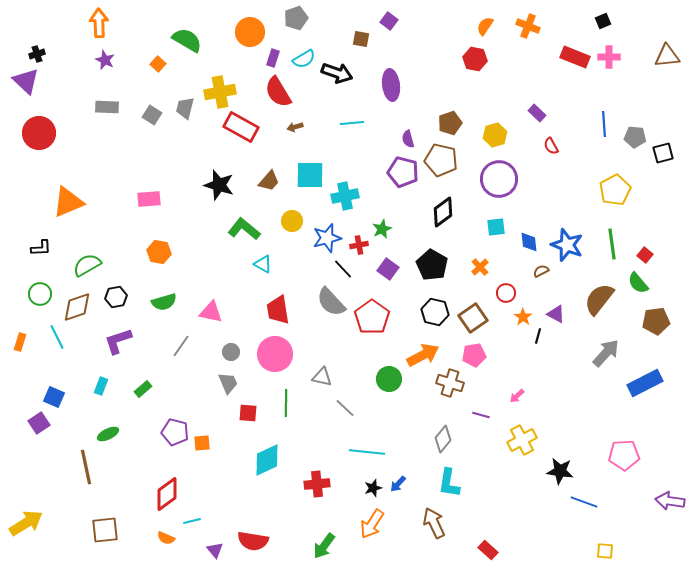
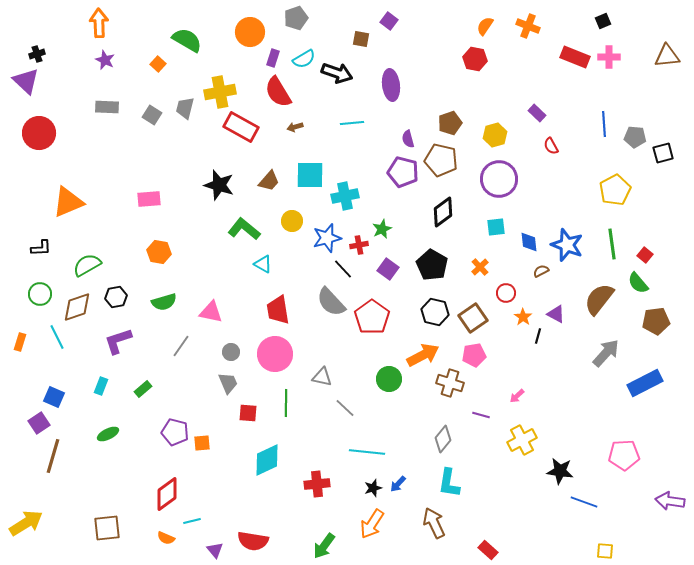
brown line at (86, 467): moved 33 px left, 11 px up; rotated 28 degrees clockwise
brown square at (105, 530): moved 2 px right, 2 px up
